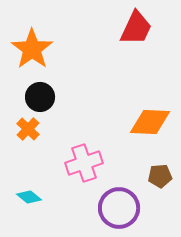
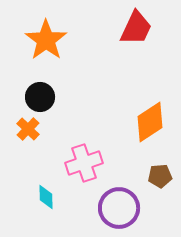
orange star: moved 14 px right, 9 px up
orange diamond: rotated 36 degrees counterclockwise
cyan diamond: moved 17 px right; rotated 50 degrees clockwise
